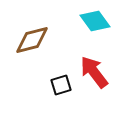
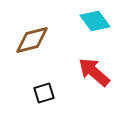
red arrow: rotated 12 degrees counterclockwise
black square: moved 17 px left, 8 px down
